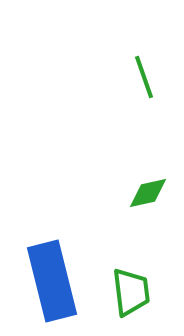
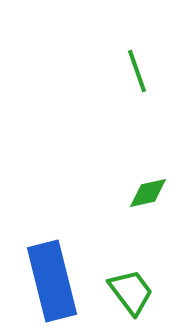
green line: moved 7 px left, 6 px up
green trapezoid: rotated 30 degrees counterclockwise
